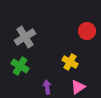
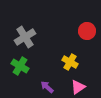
purple arrow: rotated 40 degrees counterclockwise
